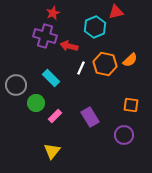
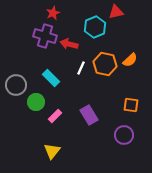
red arrow: moved 2 px up
green circle: moved 1 px up
purple rectangle: moved 1 px left, 2 px up
